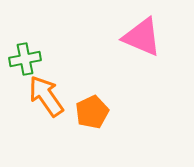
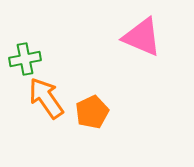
orange arrow: moved 2 px down
